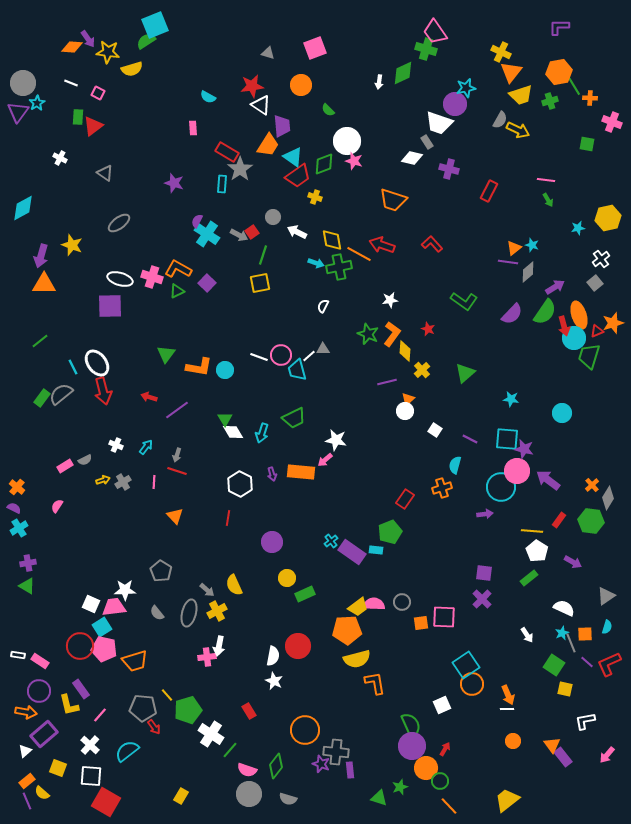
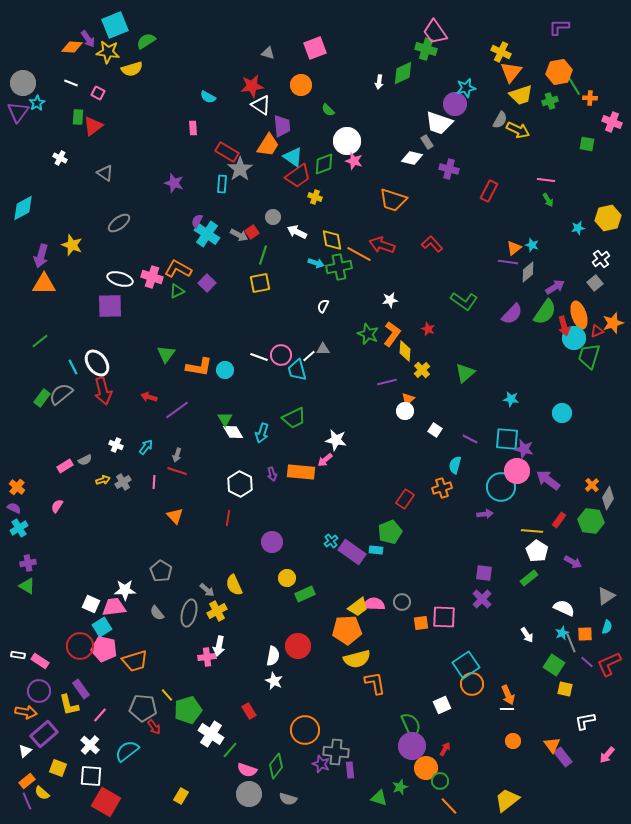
cyan square at (155, 25): moved 40 px left
